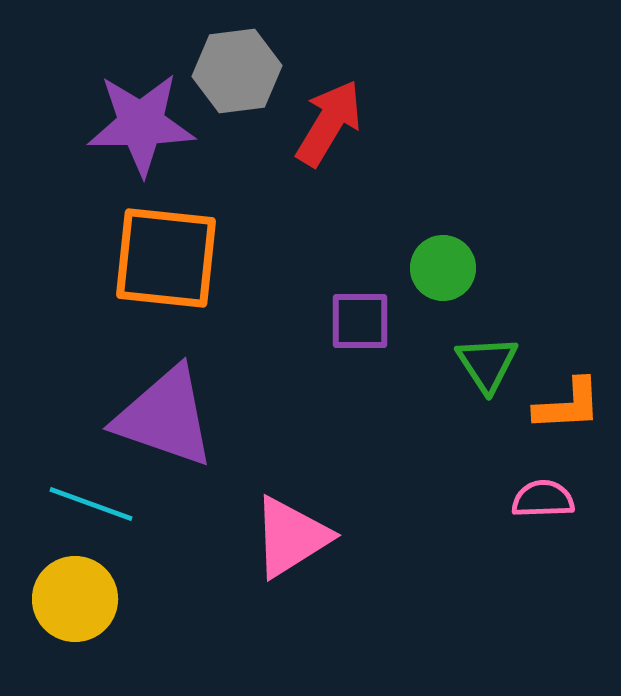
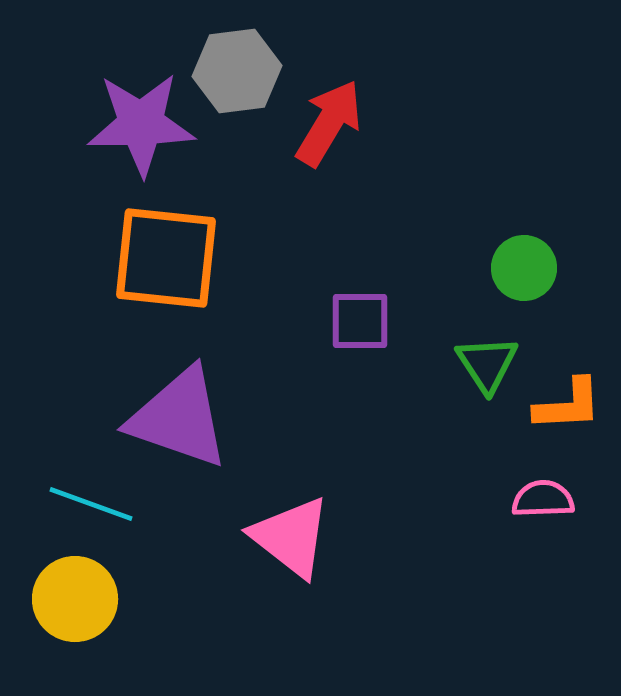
green circle: moved 81 px right
purple triangle: moved 14 px right, 1 px down
pink triangle: rotated 50 degrees counterclockwise
